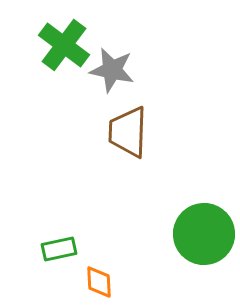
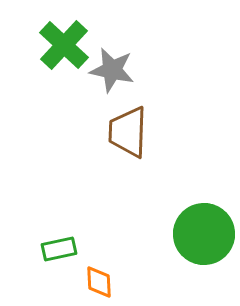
green cross: rotated 6 degrees clockwise
